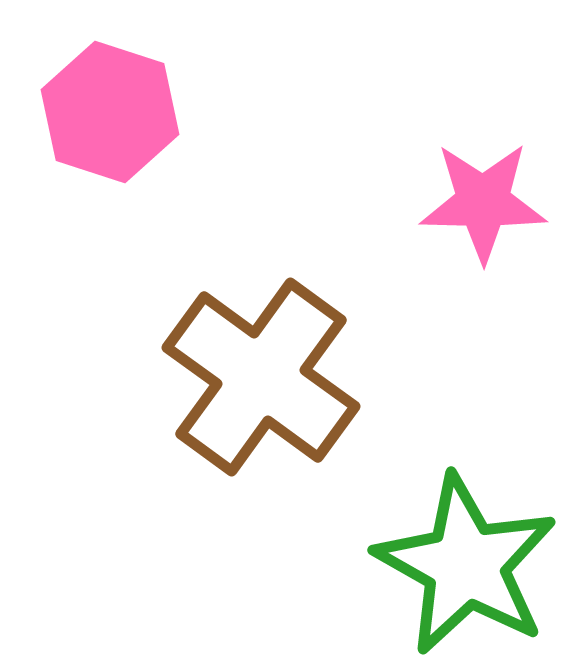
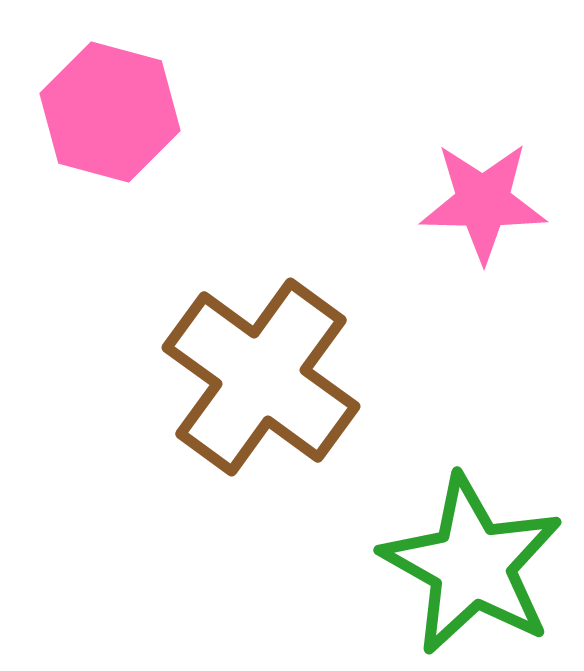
pink hexagon: rotated 3 degrees counterclockwise
green star: moved 6 px right
